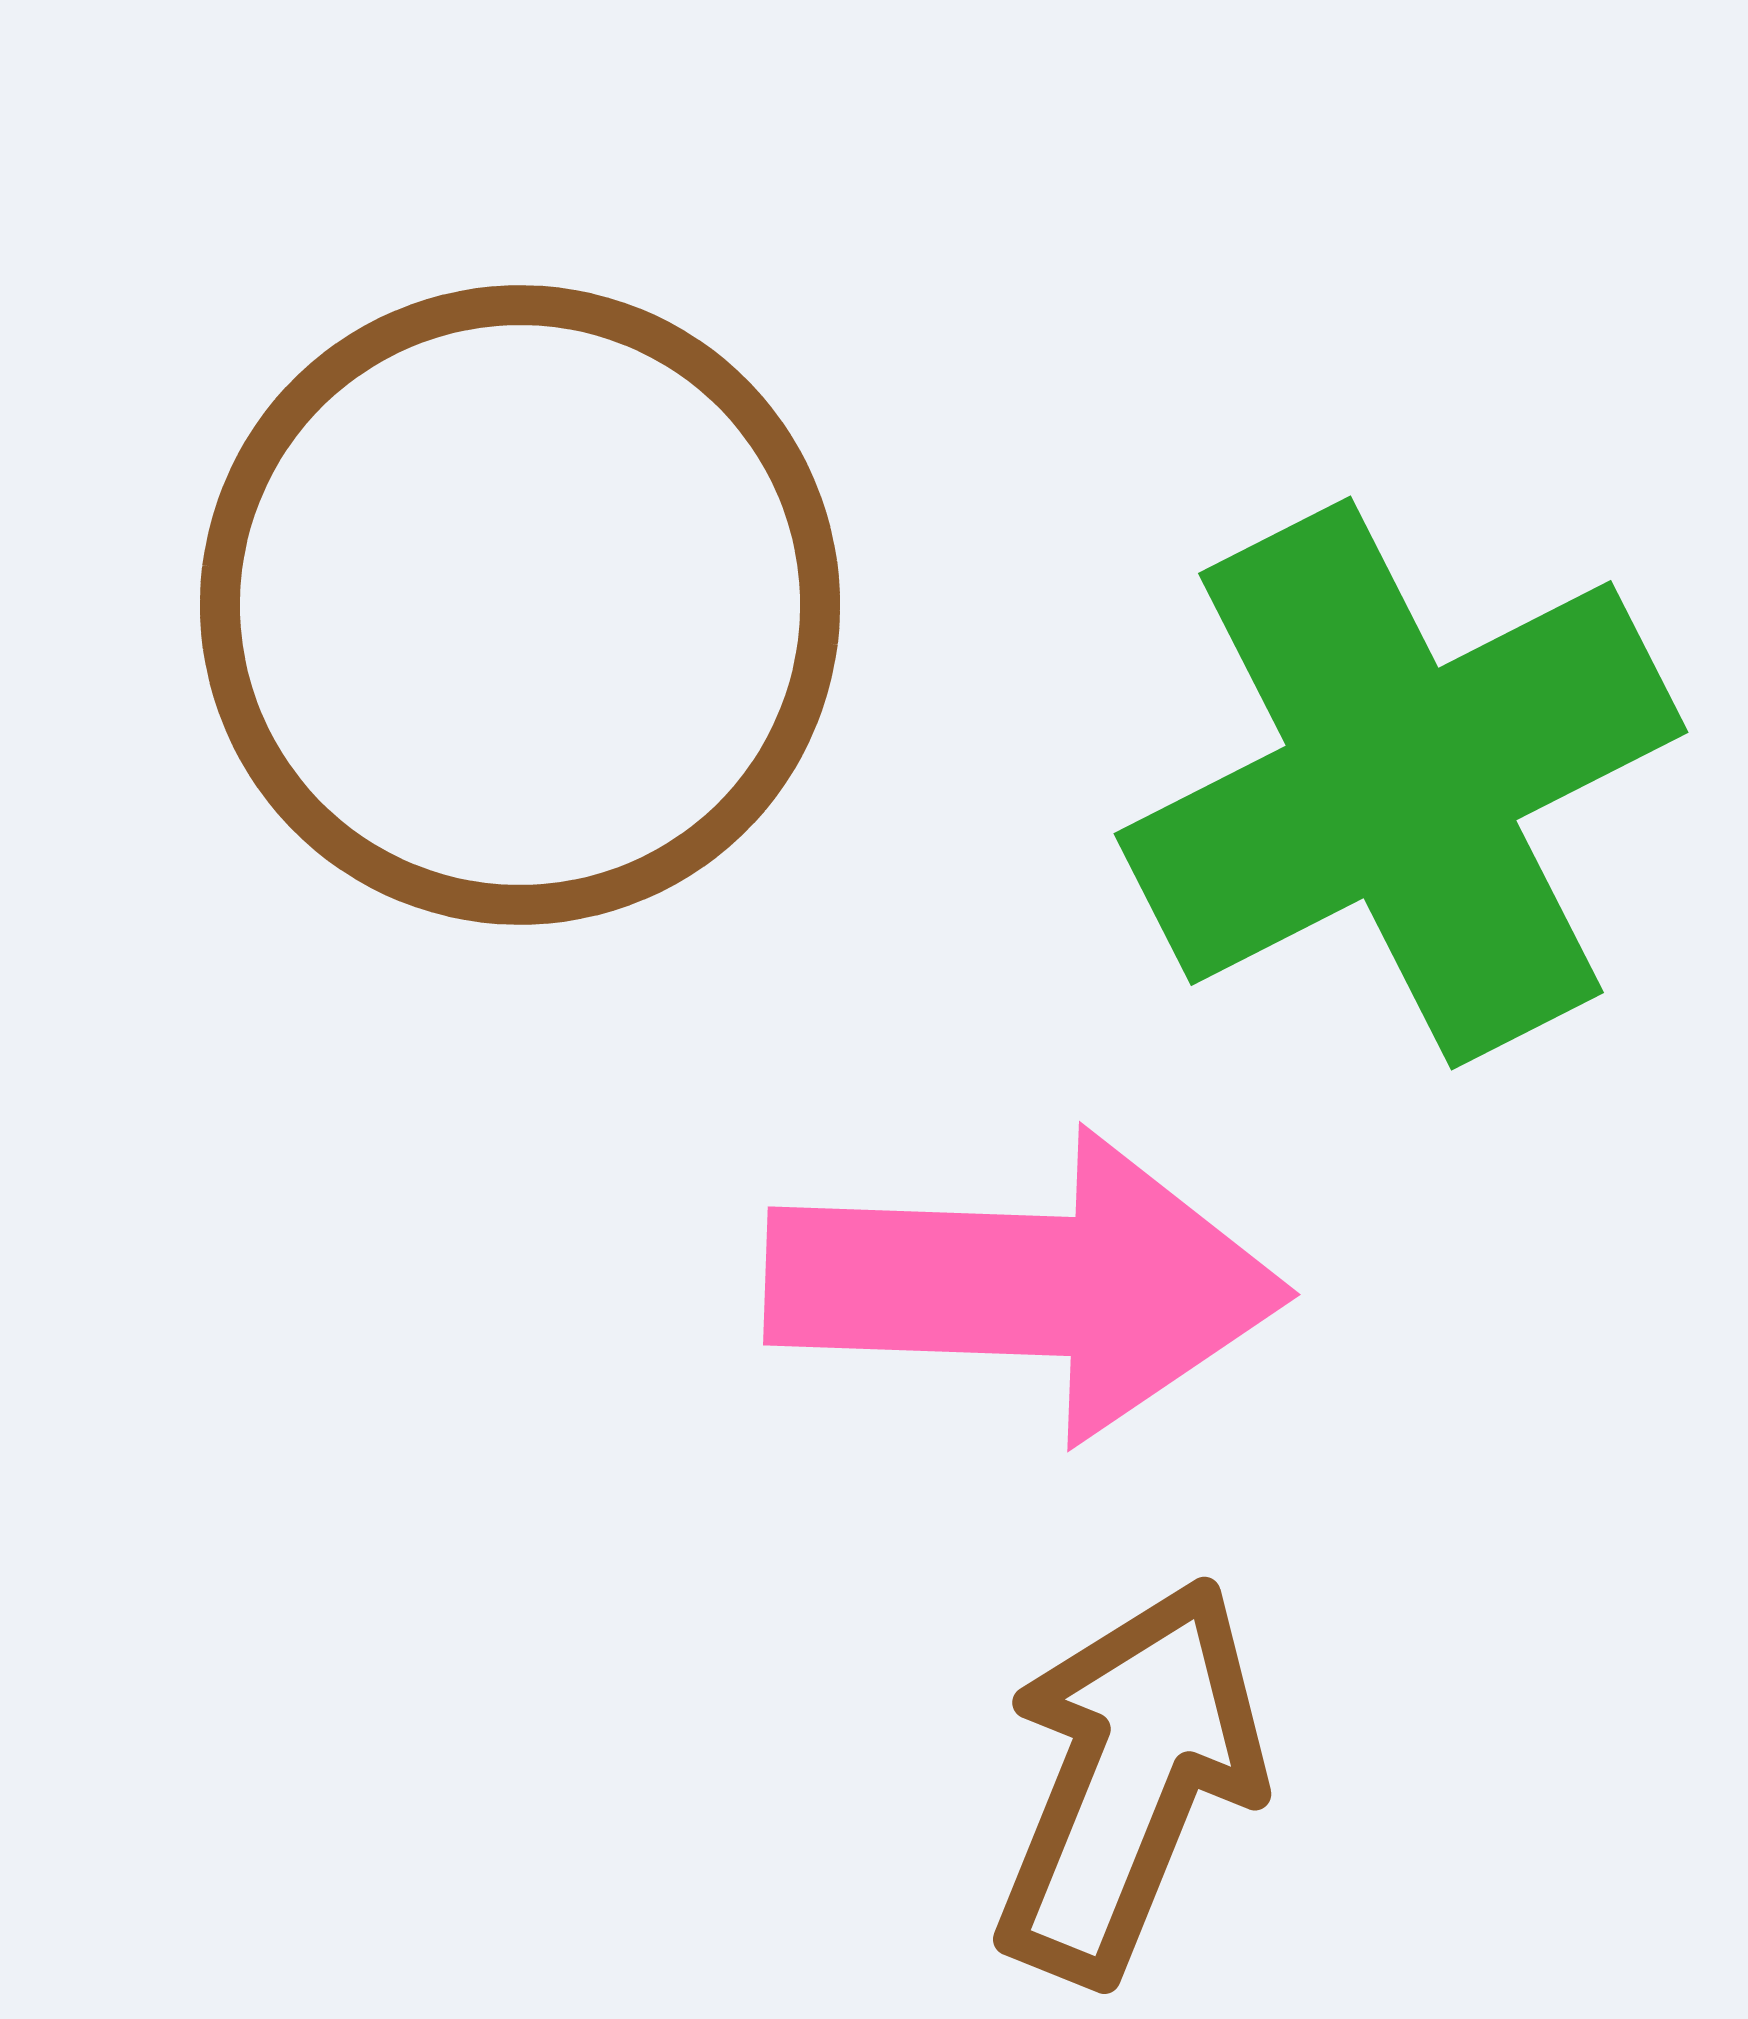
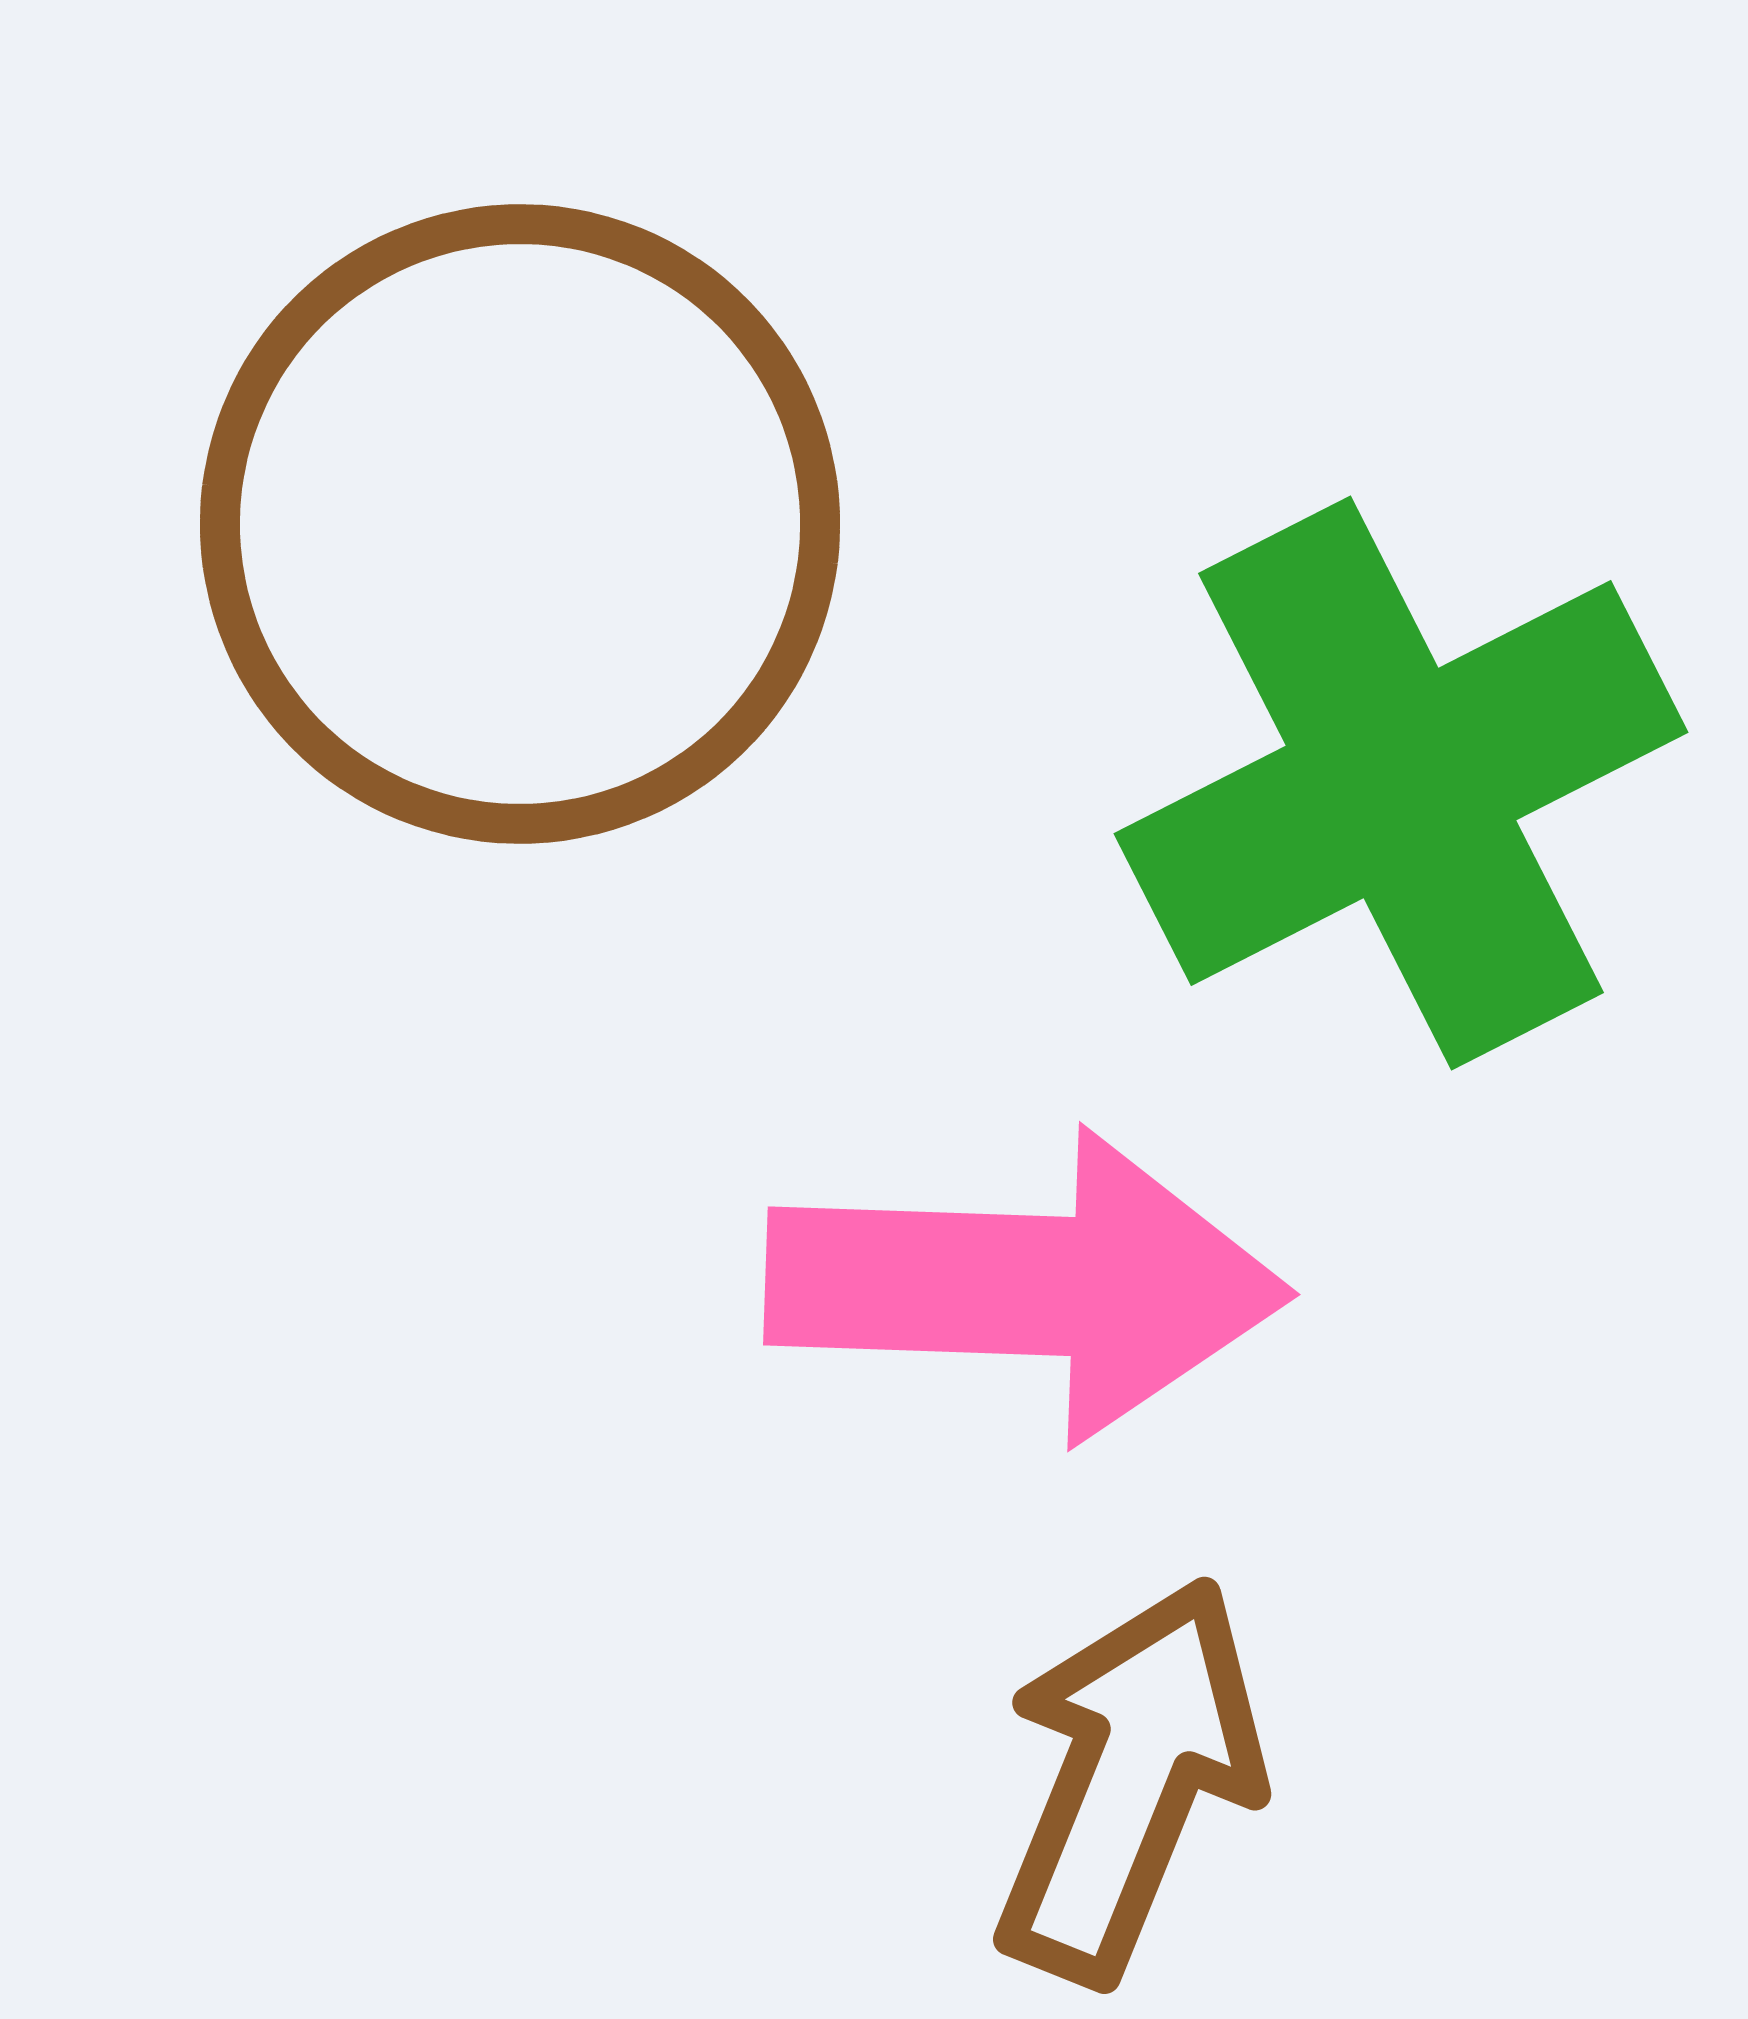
brown circle: moved 81 px up
